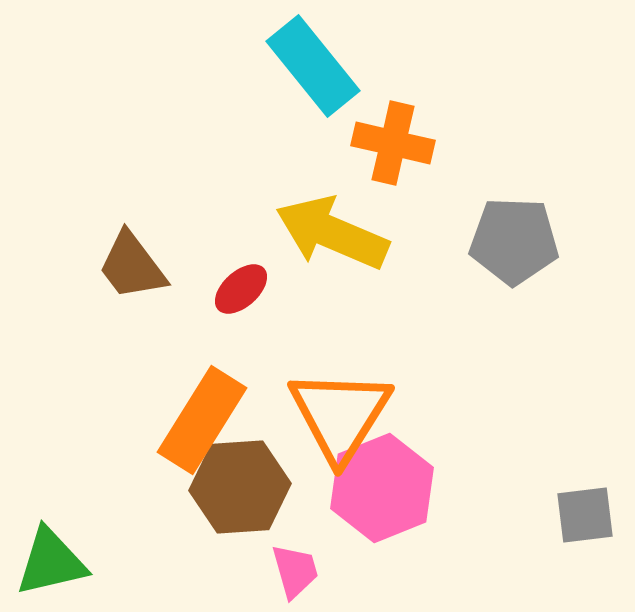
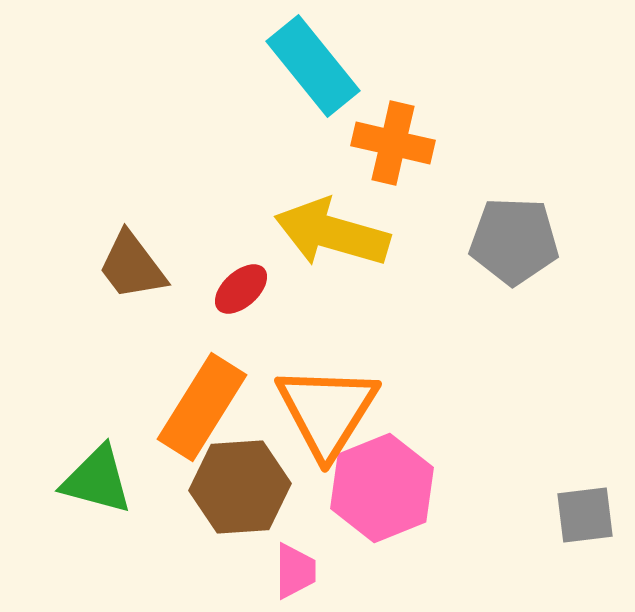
yellow arrow: rotated 7 degrees counterclockwise
orange triangle: moved 13 px left, 4 px up
orange rectangle: moved 13 px up
green triangle: moved 46 px right, 82 px up; rotated 28 degrees clockwise
pink trapezoid: rotated 16 degrees clockwise
